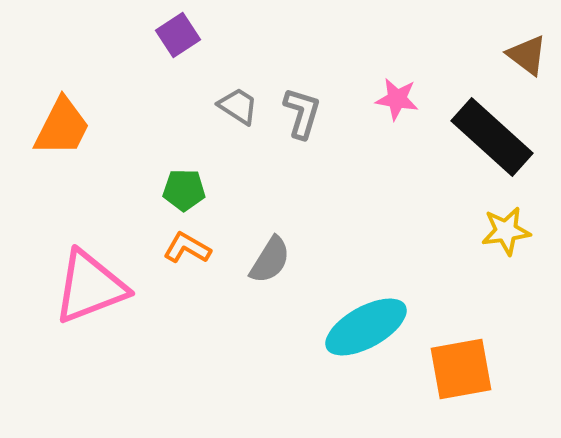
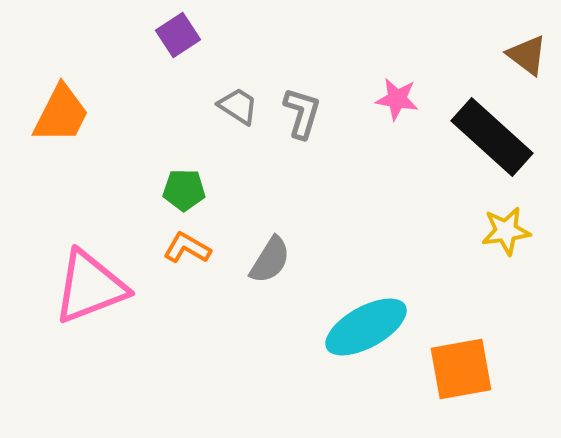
orange trapezoid: moved 1 px left, 13 px up
